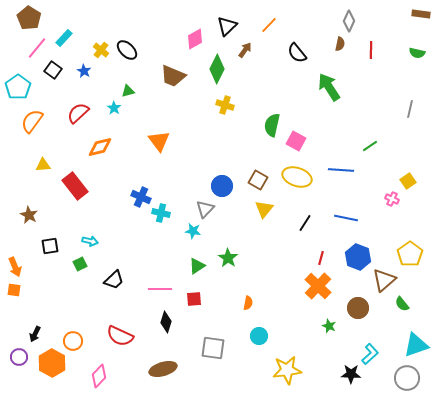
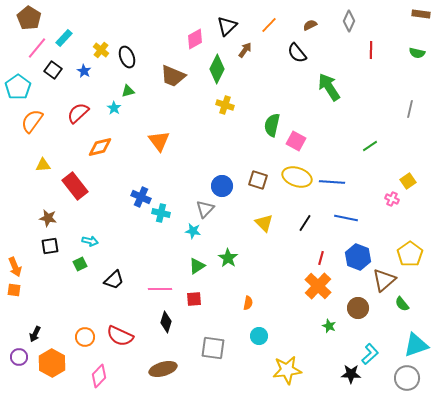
brown semicircle at (340, 44): moved 30 px left, 19 px up; rotated 128 degrees counterclockwise
black ellipse at (127, 50): moved 7 px down; rotated 25 degrees clockwise
blue line at (341, 170): moved 9 px left, 12 px down
brown square at (258, 180): rotated 12 degrees counterclockwise
yellow triangle at (264, 209): moved 14 px down; rotated 24 degrees counterclockwise
brown star at (29, 215): moved 19 px right, 3 px down; rotated 18 degrees counterclockwise
orange circle at (73, 341): moved 12 px right, 4 px up
